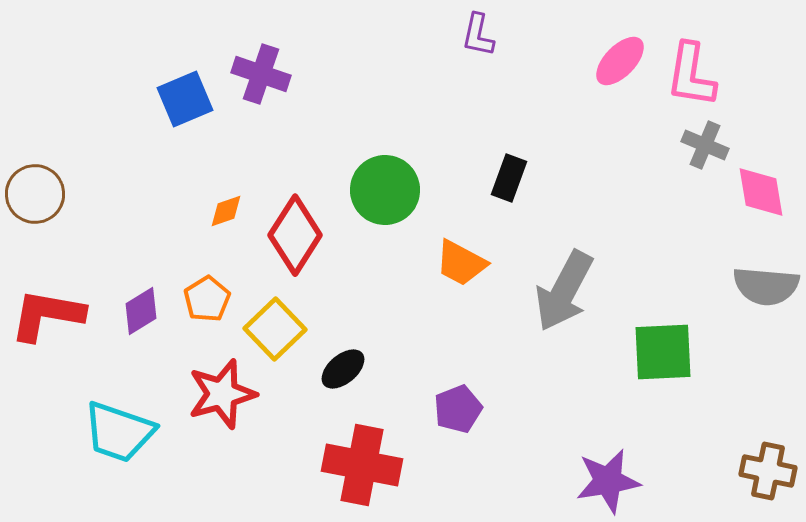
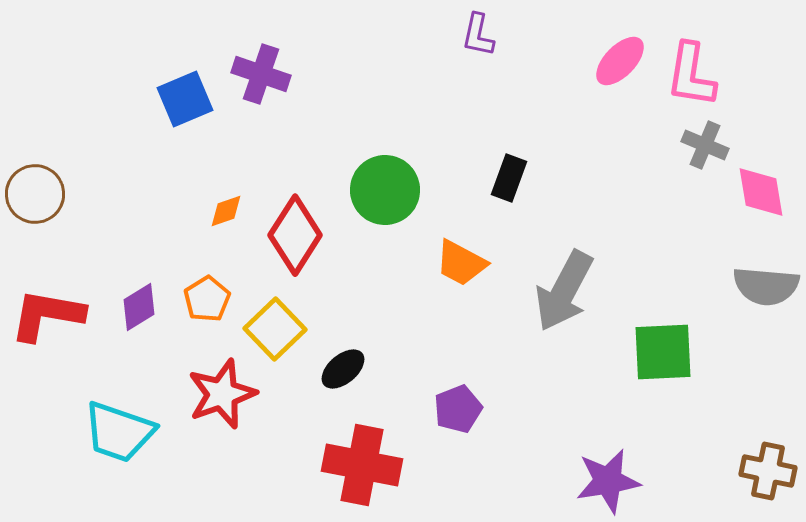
purple diamond: moved 2 px left, 4 px up
red star: rotated 4 degrees counterclockwise
